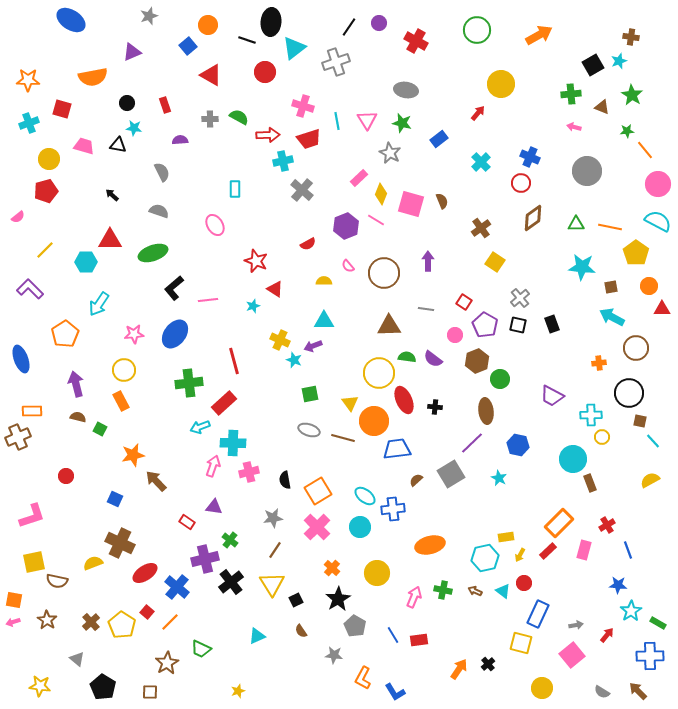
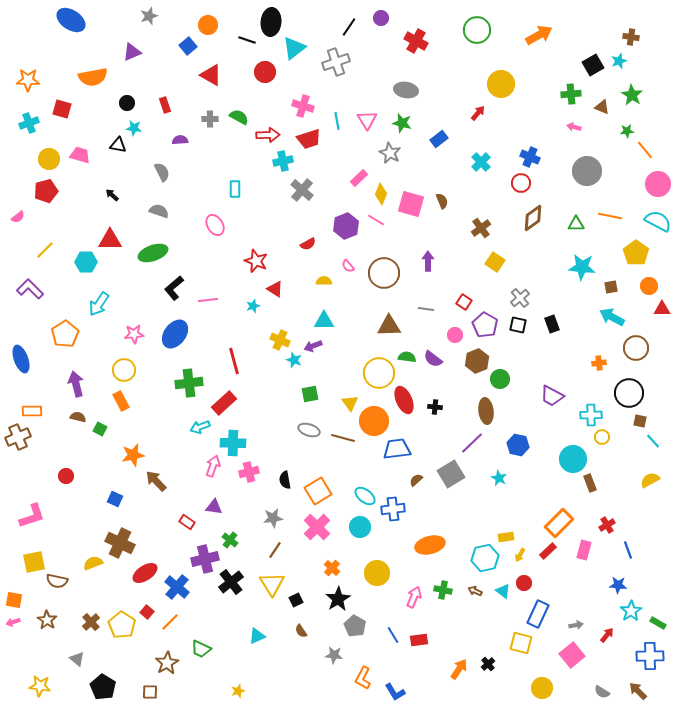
purple circle at (379, 23): moved 2 px right, 5 px up
pink trapezoid at (84, 146): moved 4 px left, 9 px down
orange line at (610, 227): moved 11 px up
